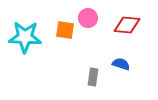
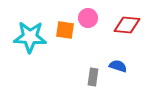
cyan star: moved 5 px right
blue semicircle: moved 3 px left, 2 px down
